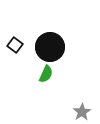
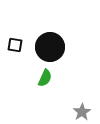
black square: rotated 28 degrees counterclockwise
green semicircle: moved 1 px left, 4 px down
